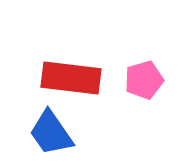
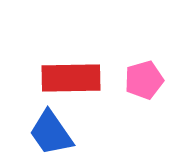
red rectangle: rotated 8 degrees counterclockwise
